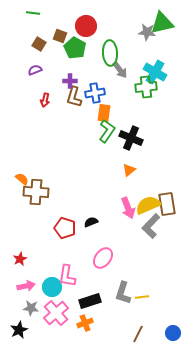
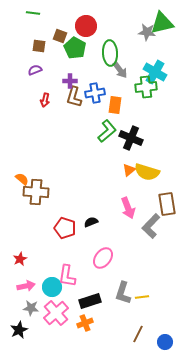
brown square at (39, 44): moved 2 px down; rotated 24 degrees counterclockwise
orange rectangle at (104, 113): moved 11 px right, 8 px up
green L-shape at (107, 131): rotated 15 degrees clockwise
yellow semicircle at (148, 205): moved 1 px left, 33 px up; rotated 140 degrees counterclockwise
blue circle at (173, 333): moved 8 px left, 9 px down
